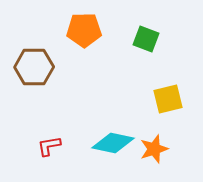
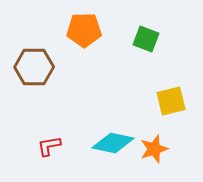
yellow square: moved 3 px right, 2 px down
